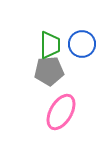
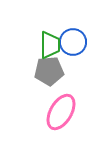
blue circle: moved 9 px left, 2 px up
